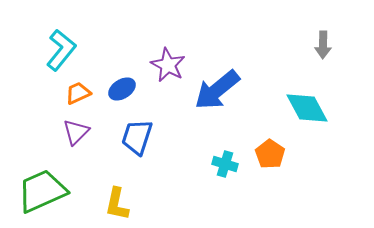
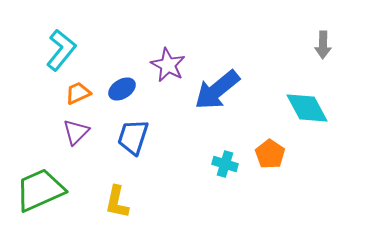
blue trapezoid: moved 4 px left
green trapezoid: moved 2 px left, 1 px up
yellow L-shape: moved 2 px up
